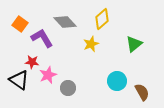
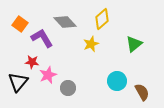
black triangle: moved 1 px left, 2 px down; rotated 35 degrees clockwise
